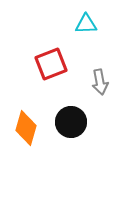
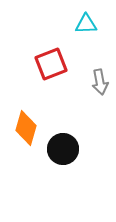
black circle: moved 8 px left, 27 px down
